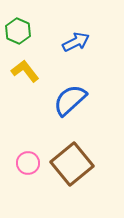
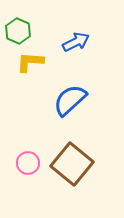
yellow L-shape: moved 5 px right, 9 px up; rotated 48 degrees counterclockwise
brown square: rotated 12 degrees counterclockwise
